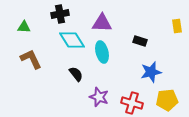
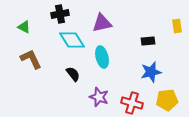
purple triangle: rotated 15 degrees counterclockwise
green triangle: rotated 24 degrees clockwise
black rectangle: moved 8 px right; rotated 24 degrees counterclockwise
cyan ellipse: moved 5 px down
black semicircle: moved 3 px left
